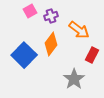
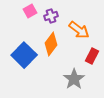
red rectangle: moved 1 px down
